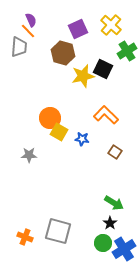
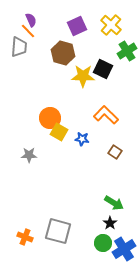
purple square: moved 1 px left, 3 px up
yellow star: rotated 15 degrees clockwise
